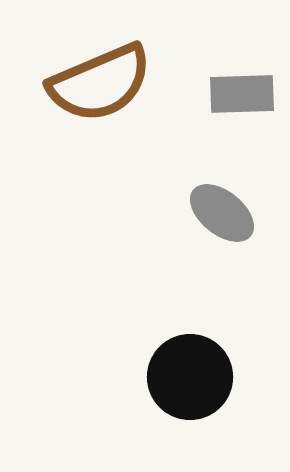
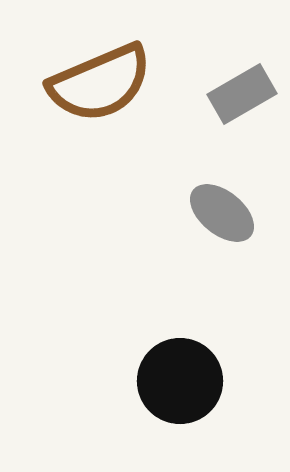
gray rectangle: rotated 28 degrees counterclockwise
black circle: moved 10 px left, 4 px down
